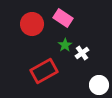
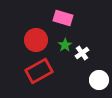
pink rectangle: rotated 18 degrees counterclockwise
red circle: moved 4 px right, 16 px down
red rectangle: moved 5 px left
white circle: moved 5 px up
